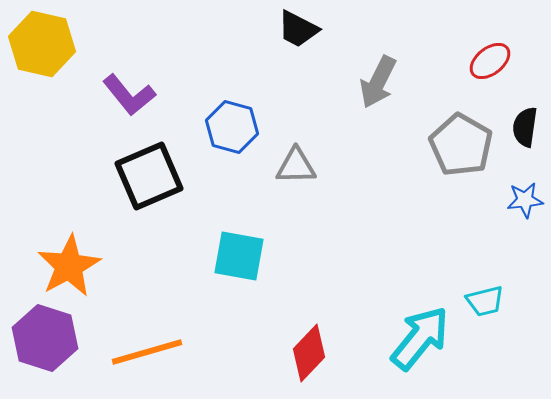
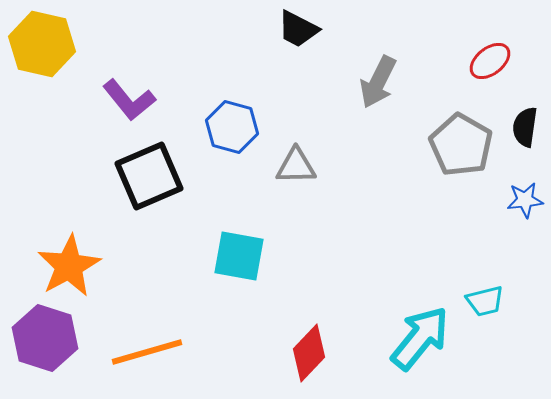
purple L-shape: moved 5 px down
